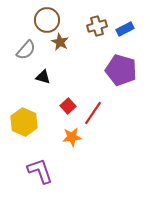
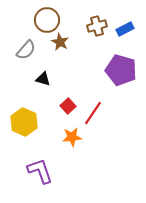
black triangle: moved 2 px down
